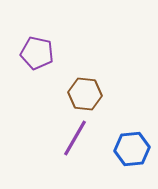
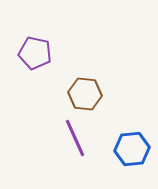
purple pentagon: moved 2 px left
purple line: rotated 54 degrees counterclockwise
